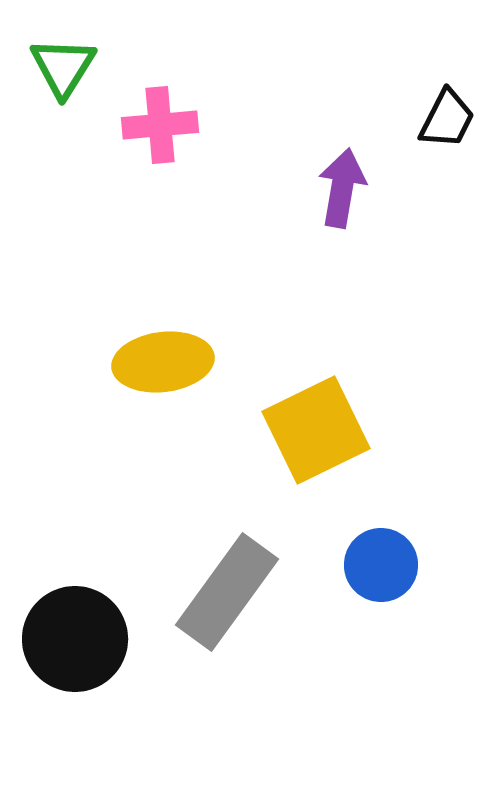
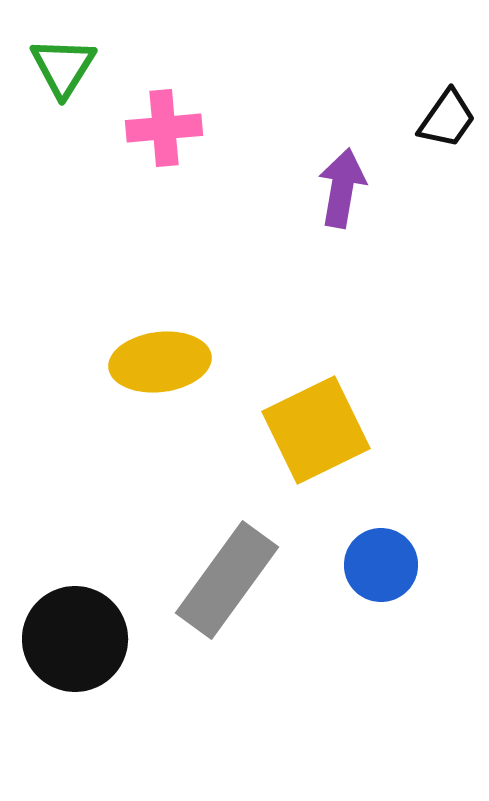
black trapezoid: rotated 8 degrees clockwise
pink cross: moved 4 px right, 3 px down
yellow ellipse: moved 3 px left
gray rectangle: moved 12 px up
